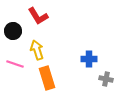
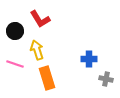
red L-shape: moved 2 px right, 3 px down
black circle: moved 2 px right
